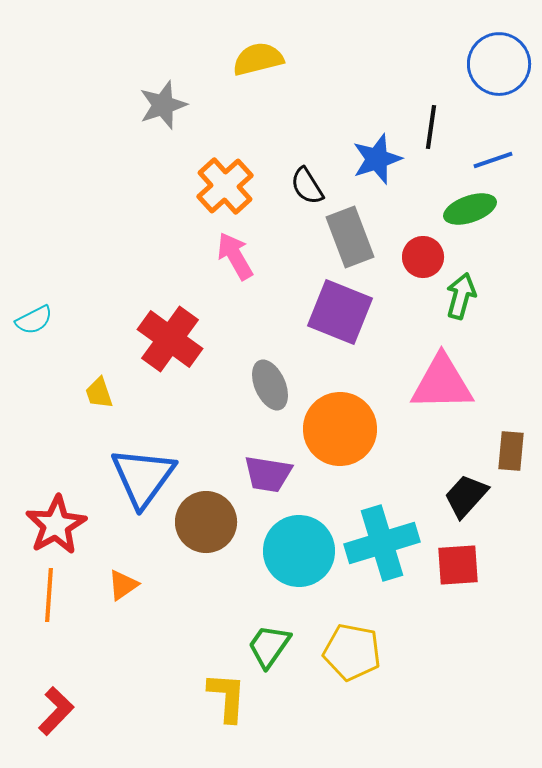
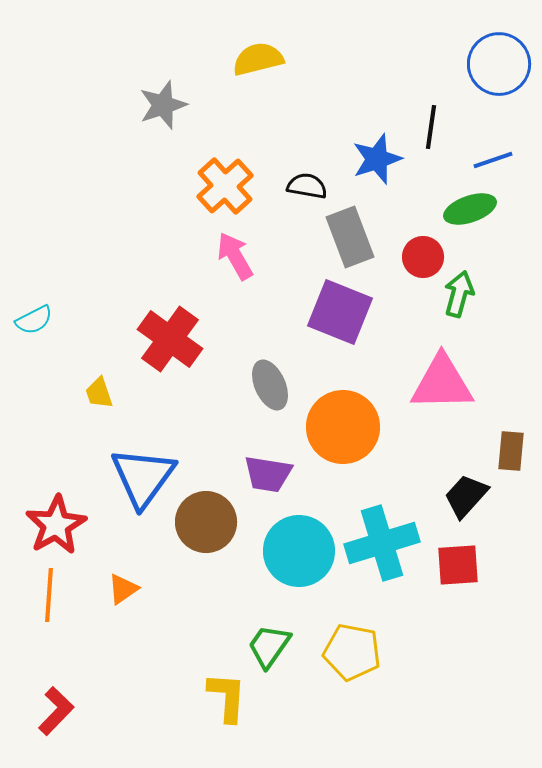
black semicircle: rotated 132 degrees clockwise
green arrow: moved 2 px left, 2 px up
orange circle: moved 3 px right, 2 px up
orange triangle: moved 4 px down
